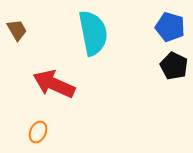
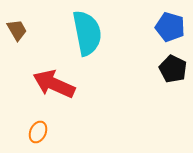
cyan semicircle: moved 6 px left
black pentagon: moved 1 px left, 3 px down
